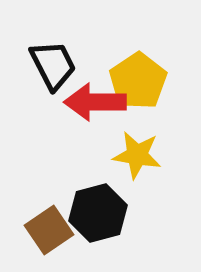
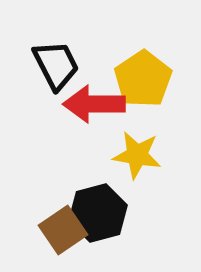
black trapezoid: moved 3 px right
yellow pentagon: moved 5 px right, 2 px up
red arrow: moved 1 px left, 2 px down
brown square: moved 14 px right
